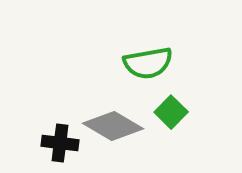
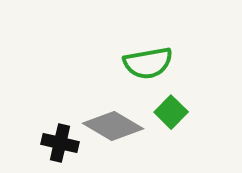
black cross: rotated 6 degrees clockwise
